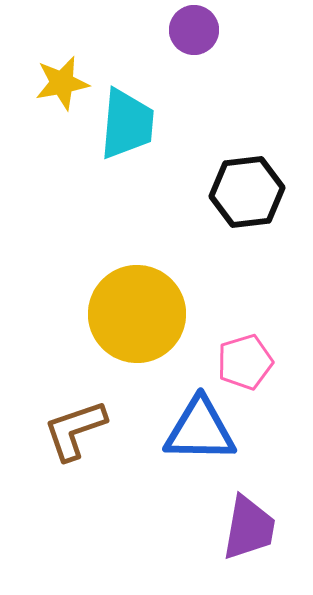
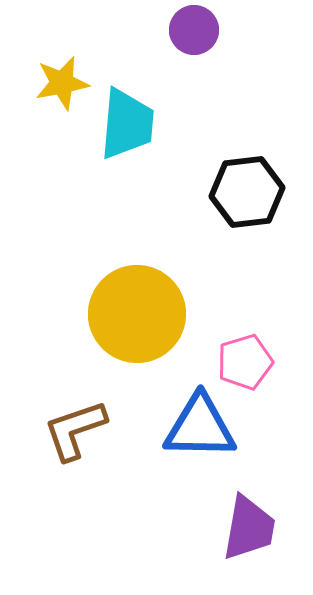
blue triangle: moved 3 px up
